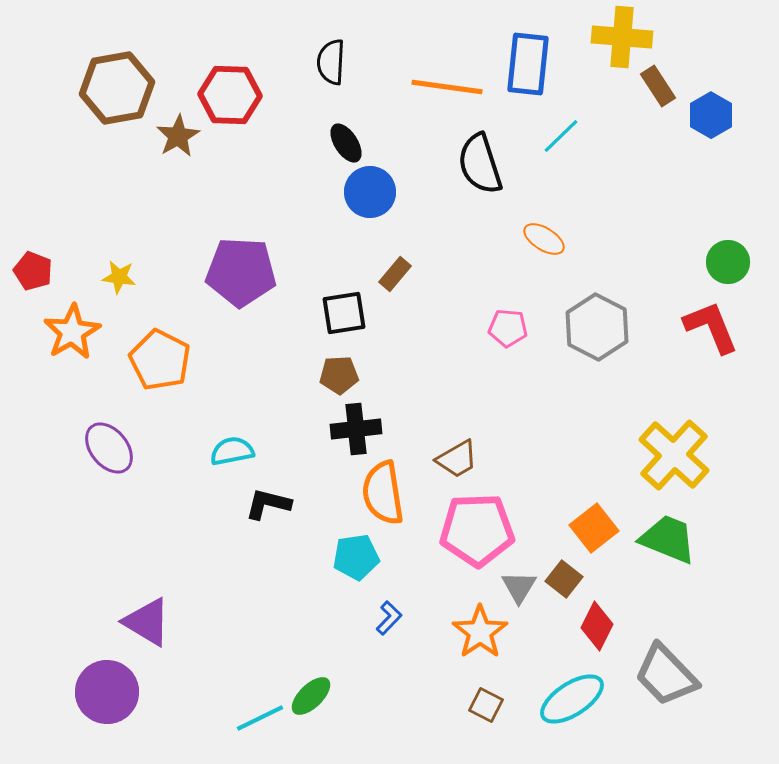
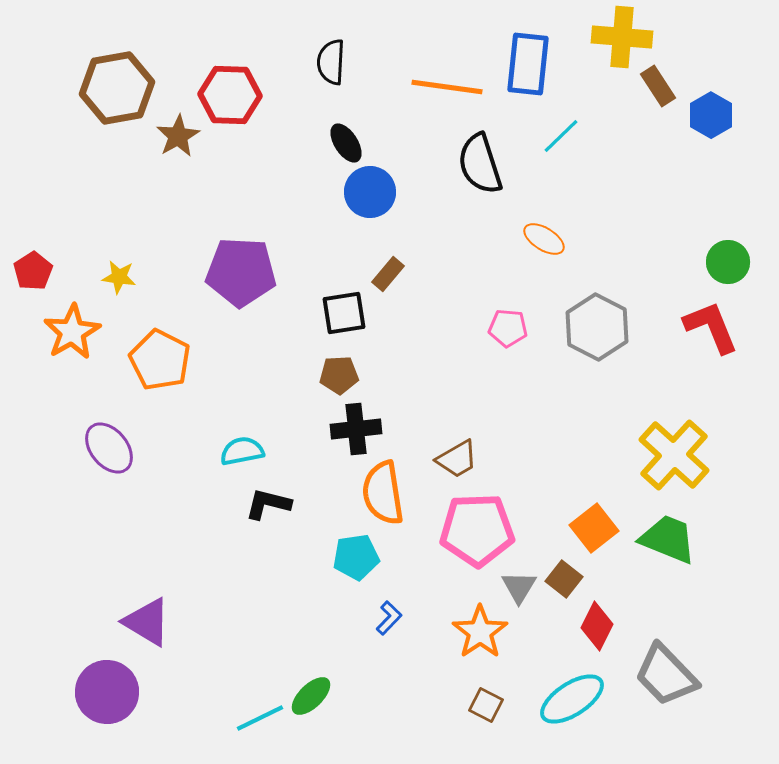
red pentagon at (33, 271): rotated 18 degrees clockwise
brown rectangle at (395, 274): moved 7 px left
cyan semicircle at (232, 451): moved 10 px right
